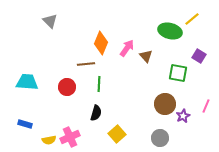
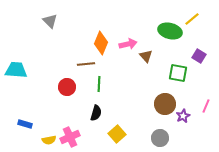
pink arrow: moved 1 px right, 4 px up; rotated 42 degrees clockwise
cyan trapezoid: moved 11 px left, 12 px up
